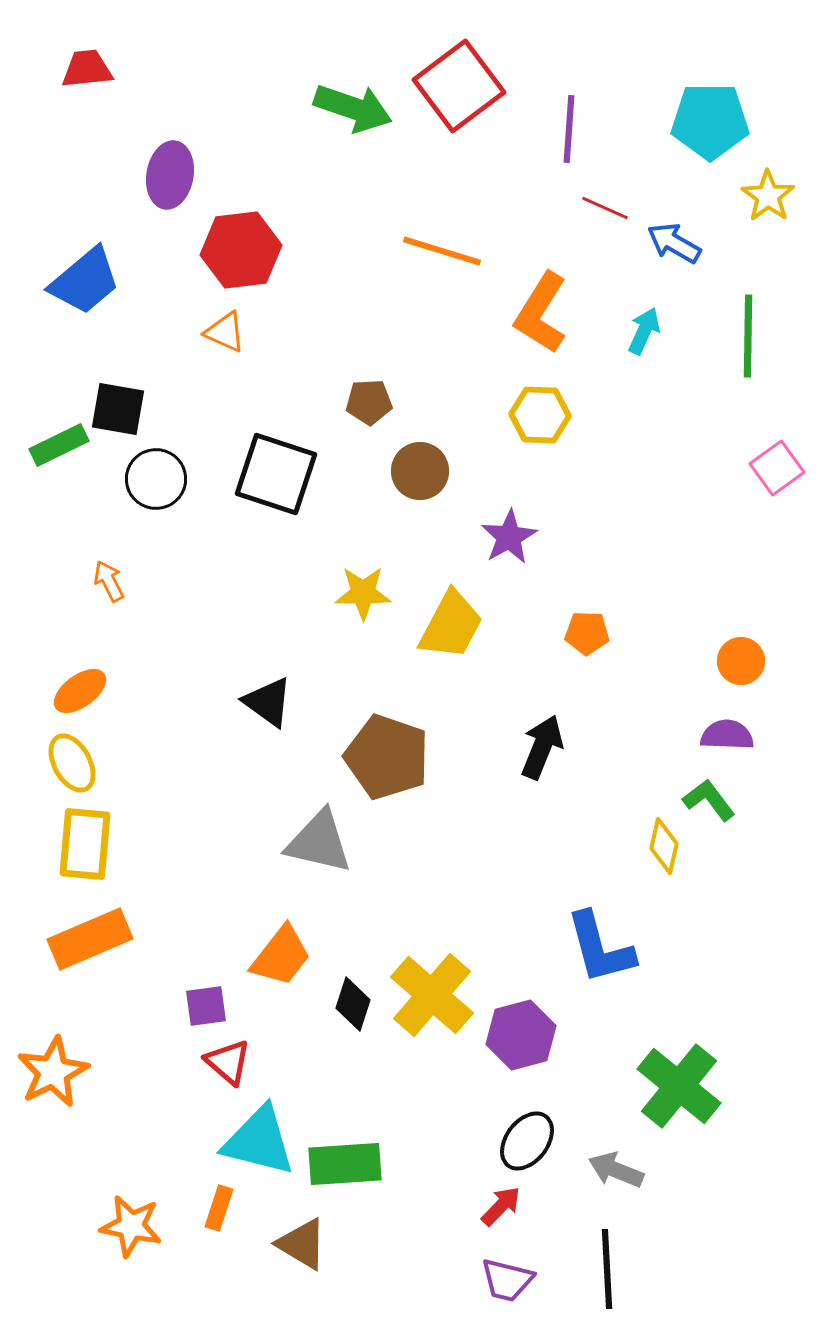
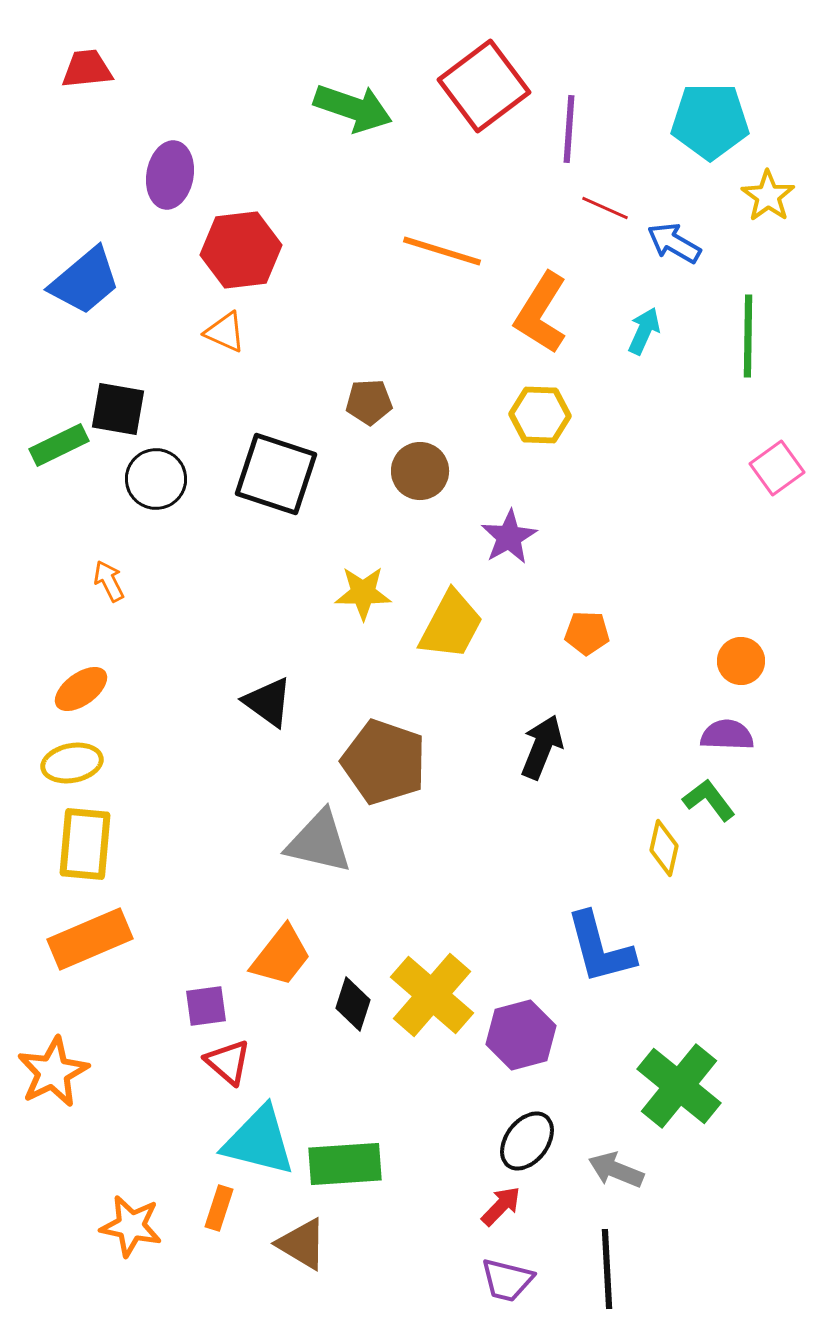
red square at (459, 86): moved 25 px right
orange ellipse at (80, 691): moved 1 px right, 2 px up
brown pentagon at (387, 757): moved 3 px left, 5 px down
yellow ellipse at (72, 763): rotated 72 degrees counterclockwise
yellow diamond at (664, 846): moved 2 px down
